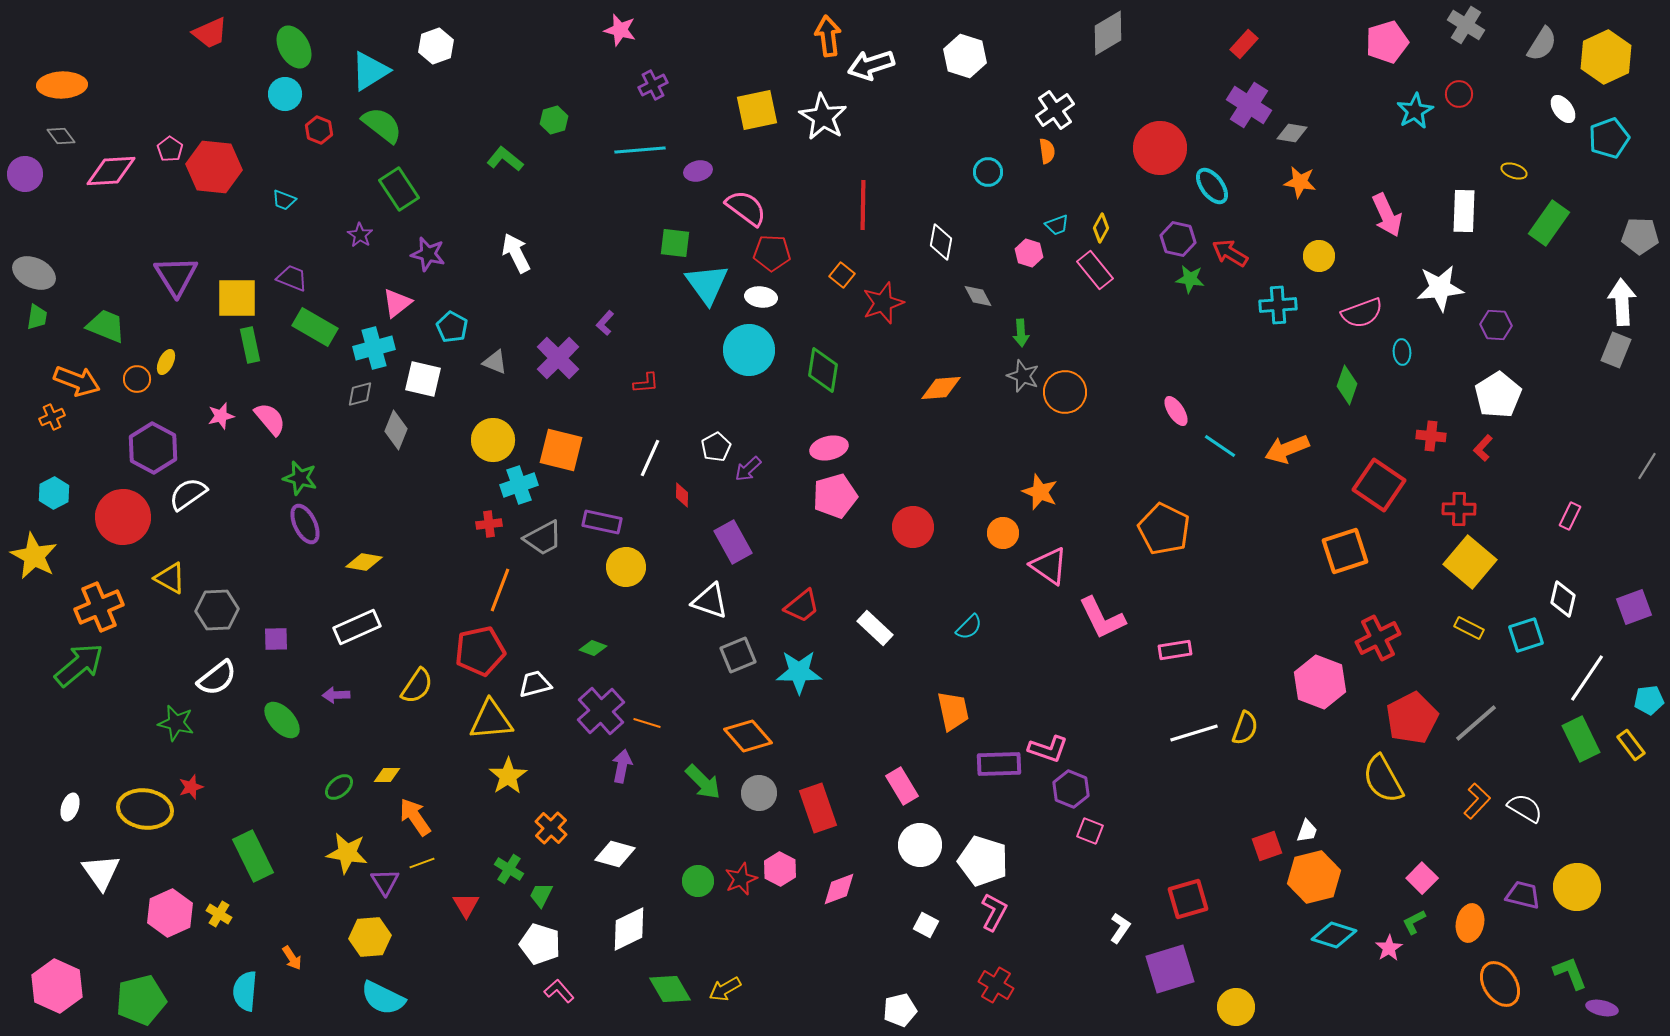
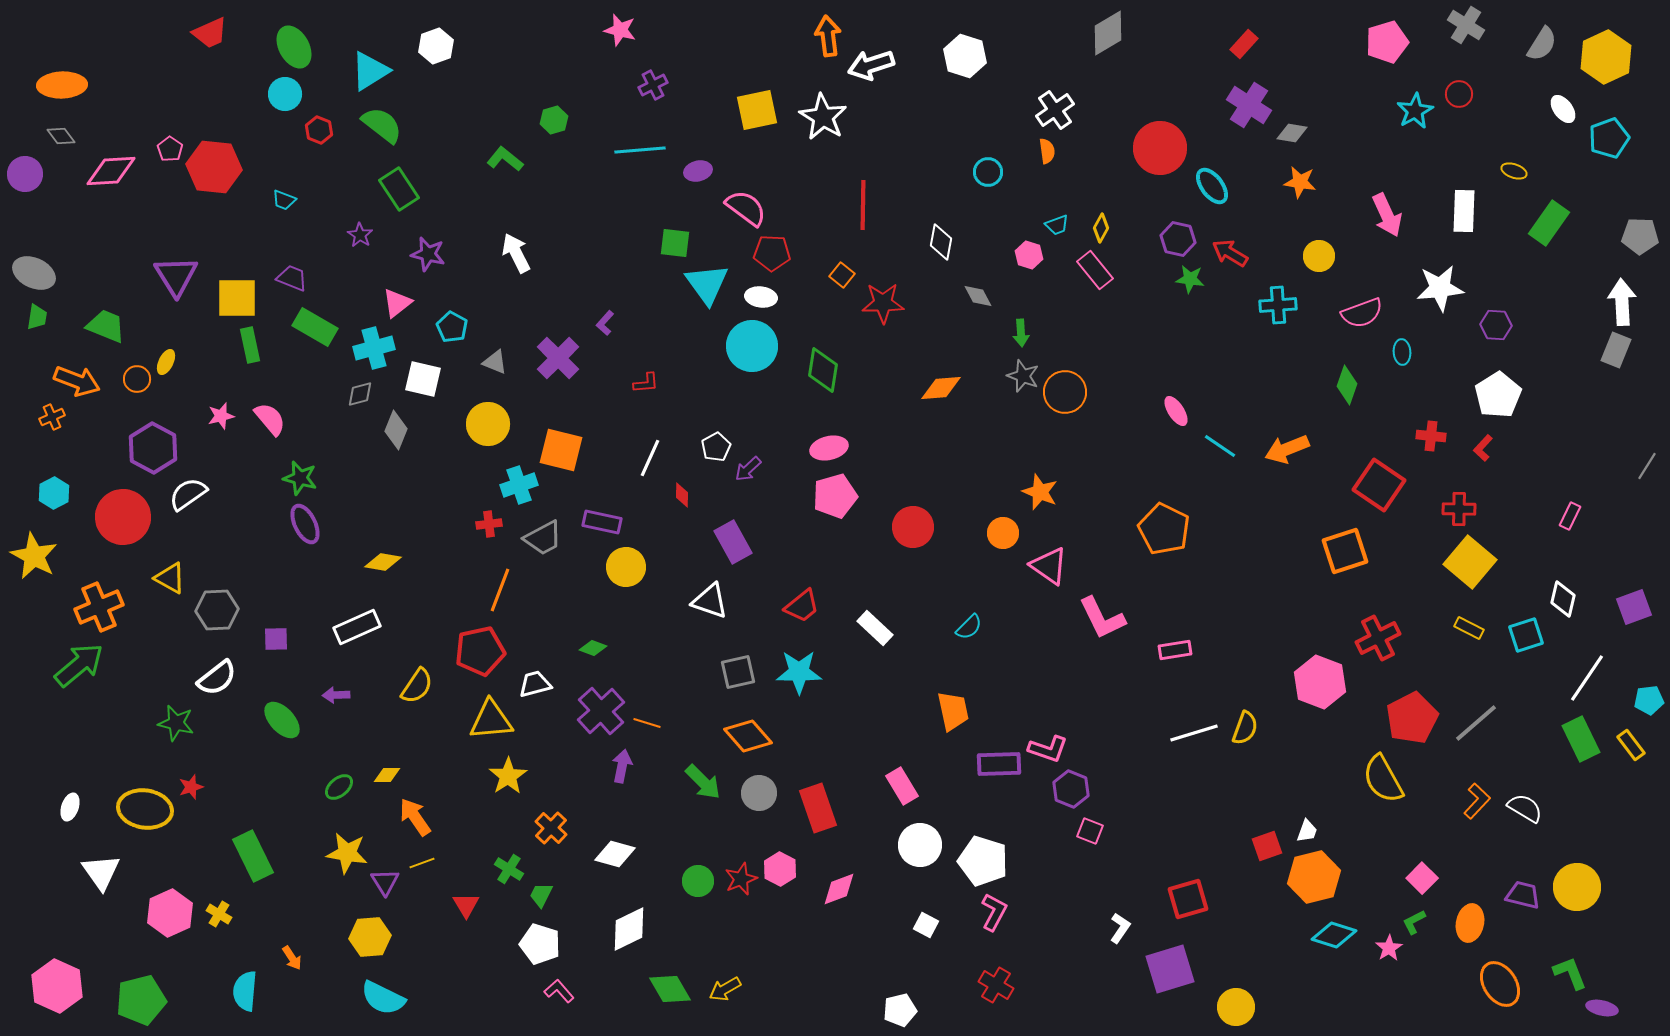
pink hexagon at (1029, 253): moved 2 px down
red star at (883, 303): rotated 18 degrees clockwise
cyan circle at (749, 350): moved 3 px right, 4 px up
yellow circle at (493, 440): moved 5 px left, 16 px up
yellow diamond at (364, 562): moved 19 px right
gray square at (738, 655): moved 17 px down; rotated 9 degrees clockwise
